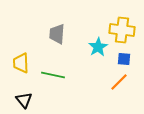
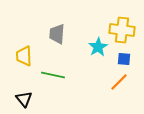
yellow trapezoid: moved 3 px right, 7 px up
black triangle: moved 1 px up
